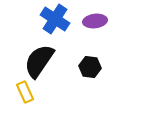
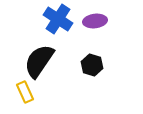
blue cross: moved 3 px right
black hexagon: moved 2 px right, 2 px up; rotated 10 degrees clockwise
